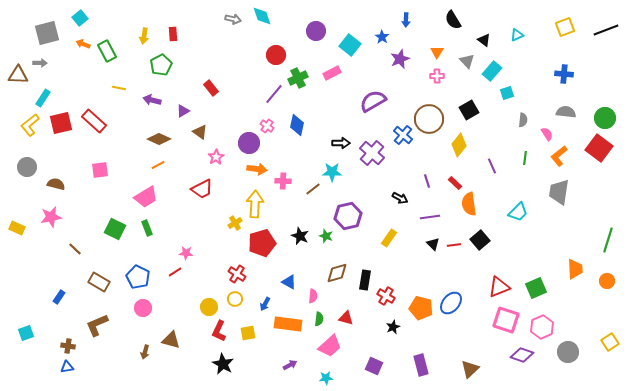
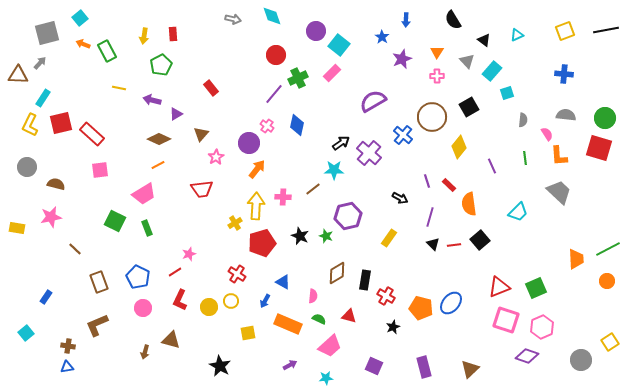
cyan diamond at (262, 16): moved 10 px right
yellow square at (565, 27): moved 4 px down
black line at (606, 30): rotated 10 degrees clockwise
cyan square at (350, 45): moved 11 px left
purple star at (400, 59): moved 2 px right
gray arrow at (40, 63): rotated 48 degrees counterclockwise
pink rectangle at (332, 73): rotated 18 degrees counterclockwise
black square at (469, 110): moved 3 px up
purple triangle at (183, 111): moved 7 px left, 3 px down
gray semicircle at (566, 112): moved 3 px down
brown circle at (429, 119): moved 3 px right, 2 px up
red rectangle at (94, 121): moved 2 px left, 13 px down
yellow L-shape at (30, 125): rotated 25 degrees counterclockwise
brown triangle at (200, 132): moved 1 px right, 2 px down; rotated 35 degrees clockwise
black arrow at (341, 143): rotated 36 degrees counterclockwise
yellow diamond at (459, 145): moved 2 px down
red square at (599, 148): rotated 20 degrees counterclockwise
purple cross at (372, 153): moved 3 px left
orange L-shape at (559, 156): rotated 55 degrees counterclockwise
green line at (525, 158): rotated 16 degrees counterclockwise
orange arrow at (257, 169): rotated 60 degrees counterclockwise
cyan star at (332, 172): moved 2 px right, 2 px up
pink cross at (283, 181): moved 16 px down
red rectangle at (455, 183): moved 6 px left, 2 px down
red trapezoid at (202, 189): rotated 20 degrees clockwise
gray trapezoid at (559, 192): rotated 124 degrees clockwise
pink trapezoid at (146, 197): moved 2 px left, 3 px up
yellow arrow at (255, 204): moved 1 px right, 2 px down
purple line at (430, 217): rotated 66 degrees counterclockwise
yellow rectangle at (17, 228): rotated 14 degrees counterclockwise
green square at (115, 229): moved 8 px up
green line at (608, 240): moved 9 px down; rotated 45 degrees clockwise
pink star at (186, 253): moved 3 px right, 1 px down; rotated 24 degrees counterclockwise
orange trapezoid at (575, 269): moved 1 px right, 10 px up
brown diamond at (337, 273): rotated 15 degrees counterclockwise
brown rectangle at (99, 282): rotated 40 degrees clockwise
blue triangle at (289, 282): moved 6 px left
blue rectangle at (59, 297): moved 13 px left
yellow circle at (235, 299): moved 4 px left, 2 px down
blue arrow at (265, 304): moved 3 px up
red triangle at (346, 318): moved 3 px right, 2 px up
green semicircle at (319, 319): rotated 72 degrees counterclockwise
orange rectangle at (288, 324): rotated 16 degrees clockwise
red L-shape at (219, 331): moved 39 px left, 31 px up
cyan square at (26, 333): rotated 21 degrees counterclockwise
gray circle at (568, 352): moved 13 px right, 8 px down
purple diamond at (522, 355): moved 5 px right, 1 px down
black star at (223, 364): moved 3 px left, 2 px down
purple rectangle at (421, 365): moved 3 px right, 2 px down
